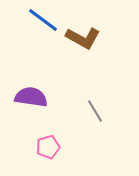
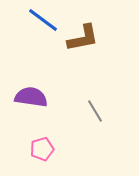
brown L-shape: rotated 40 degrees counterclockwise
pink pentagon: moved 6 px left, 2 px down
